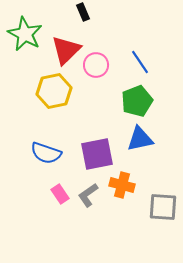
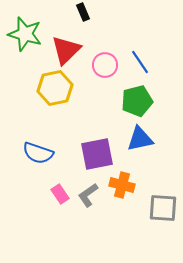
green star: rotated 12 degrees counterclockwise
pink circle: moved 9 px right
yellow hexagon: moved 1 px right, 3 px up
green pentagon: rotated 8 degrees clockwise
blue semicircle: moved 8 px left
gray square: moved 1 px down
